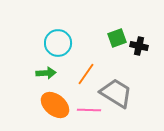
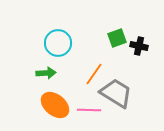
orange line: moved 8 px right
